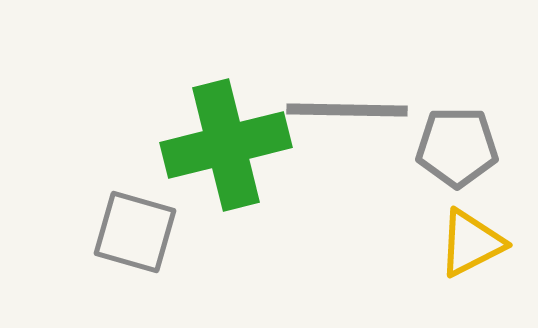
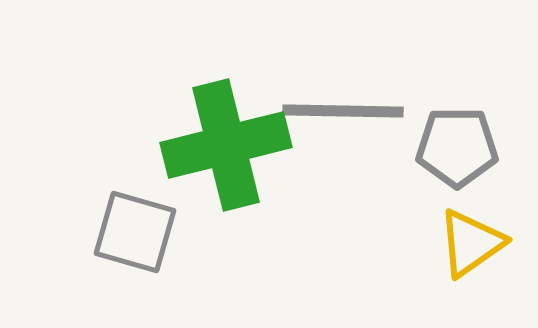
gray line: moved 4 px left, 1 px down
yellow triangle: rotated 8 degrees counterclockwise
